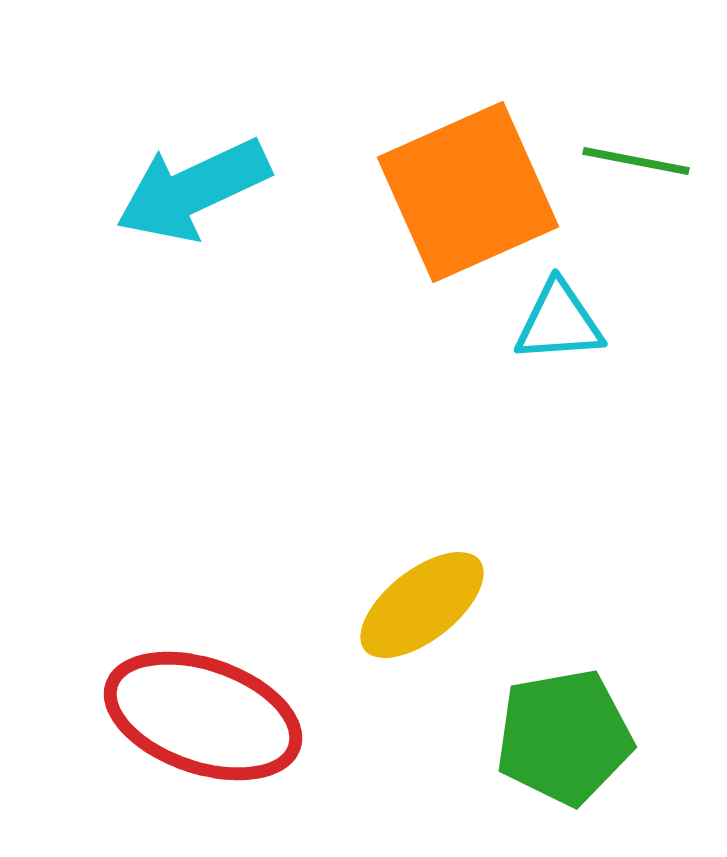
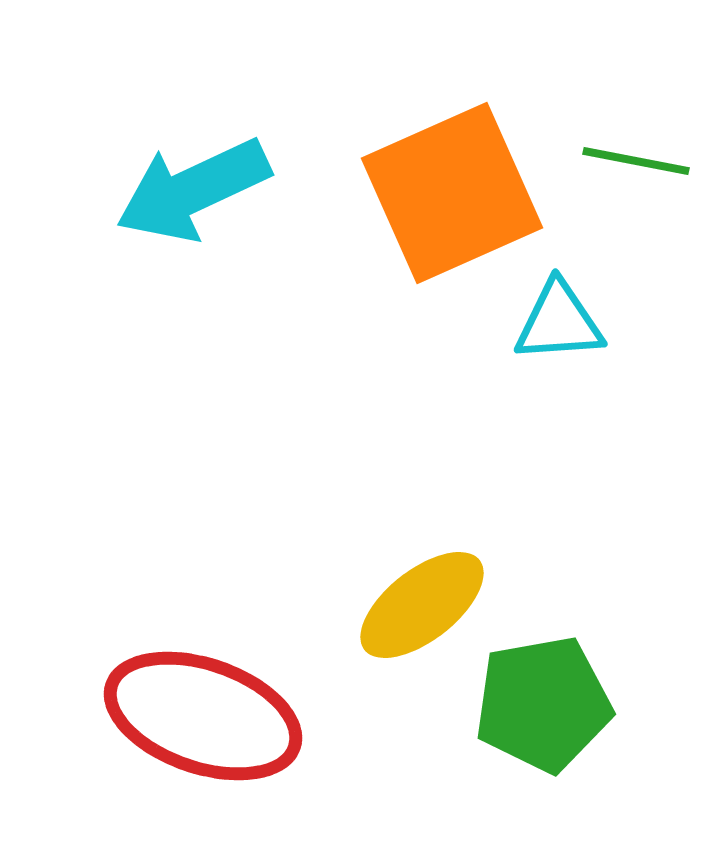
orange square: moved 16 px left, 1 px down
green pentagon: moved 21 px left, 33 px up
